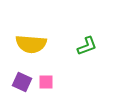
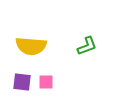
yellow semicircle: moved 2 px down
purple square: rotated 18 degrees counterclockwise
